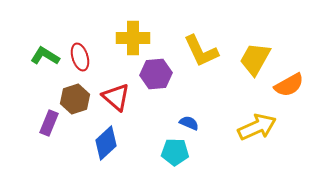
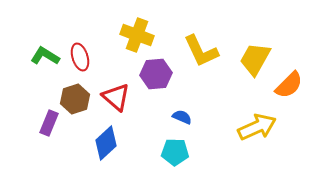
yellow cross: moved 4 px right, 3 px up; rotated 20 degrees clockwise
orange semicircle: rotated 16 degrees counterclockwise
blue semicircle: moved 7 px left, 6 px up
